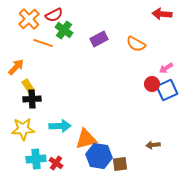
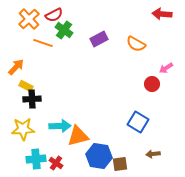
yellow rectangle: moved 2 px left; rotated 32 degrees counterclockwise
blue square: moved 29 px left, 32 px down; rotated 35 degrees counterclockwise
orange triangle: moved 8 px left, 3 px up
brown arrow: moved 9 px down
